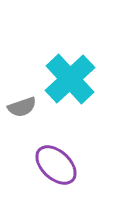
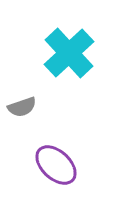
cyan cross: moved 1 px left, 26 px up
